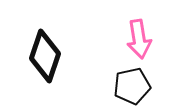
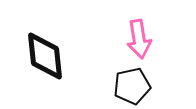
black diamond: rotated 24 degrees counterclockwise
